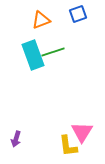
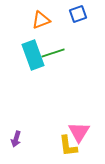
green line: moved 1 px down
pink triangle: moved 3 px left
